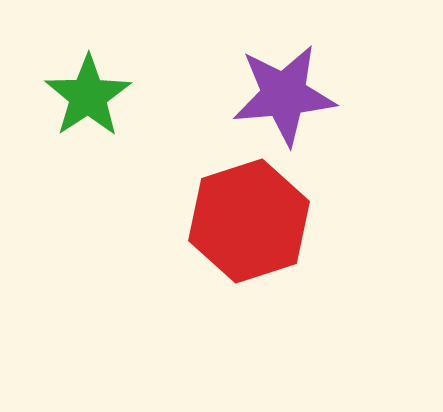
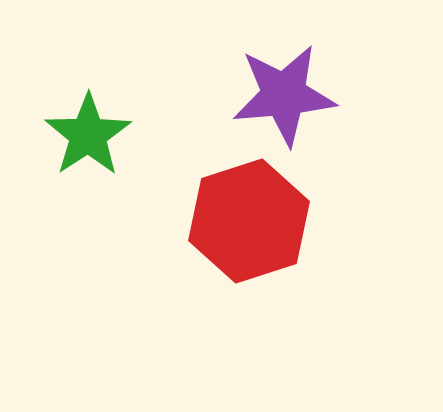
green star: moved 39 px down
